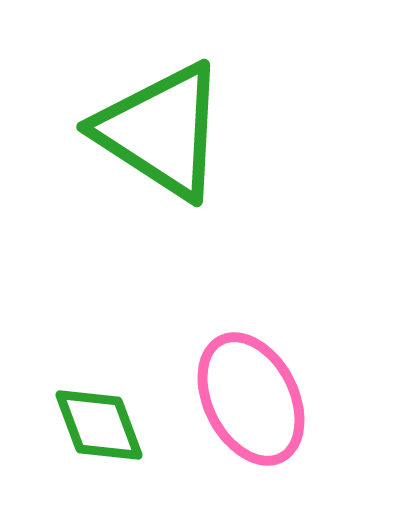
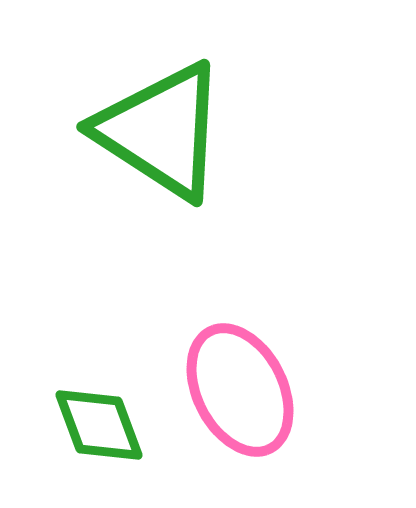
pink ellipse: moved 11 px left, 9 px up
